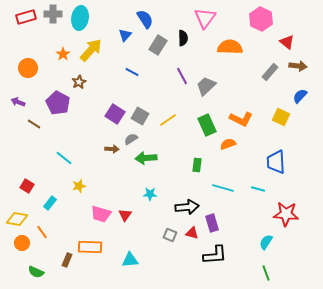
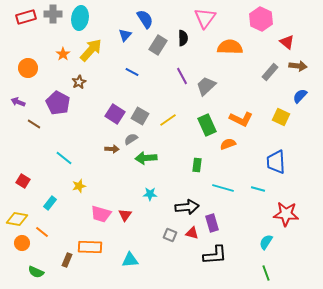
red square at (27, 186): moved 4 px left, 5 px up
orange line at (42, 232): rotated 16 degrees counterclockwise
